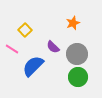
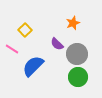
purple semicircle: moved 4 px right, 3 px up
